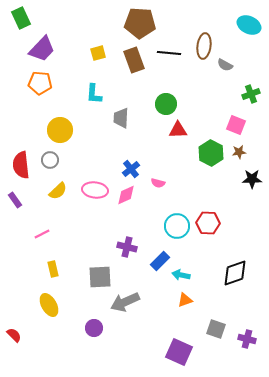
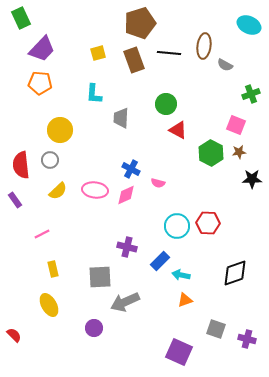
brown pentagon at (140, 23): rotated 20 degrees counterclockwise
red triangle at (178, 130): rotated 30 degrees clockwise
blue cross at (131, 169): rotated 24 degrees counterclockwise
